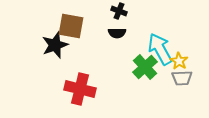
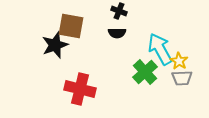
green cross: moved 5 px down
